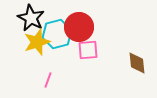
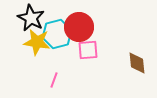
yellow star: rotated 28 degrees clockwise
pink line: moved 6 px right
